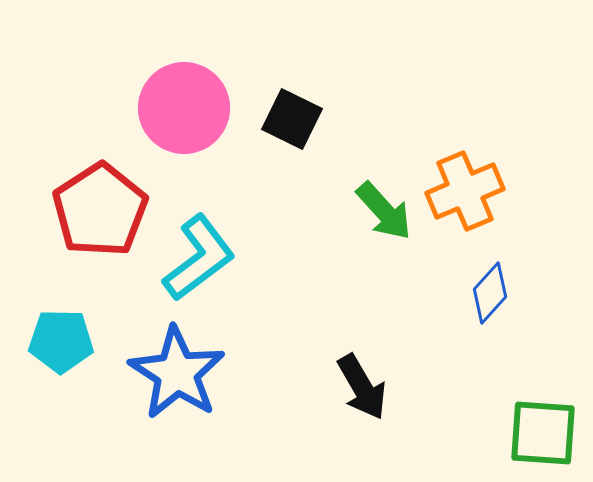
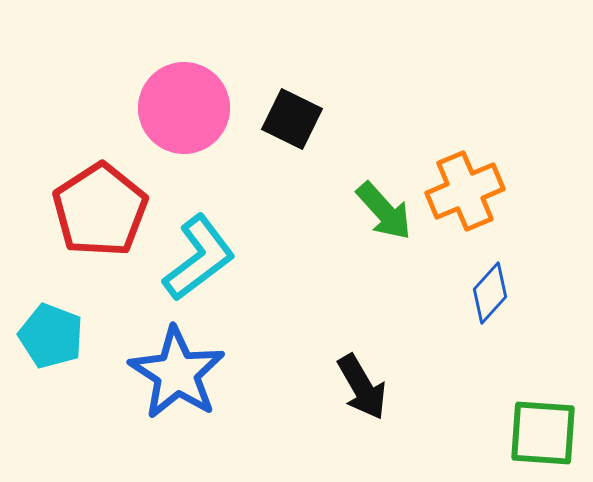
cyan pentagon: moved 10 px left, 5 px up; rotated 20 degrees clockwise
